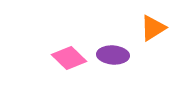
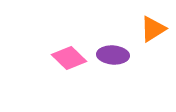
orange triangle: moved 1 px down
